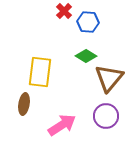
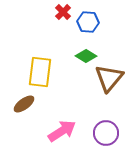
red cross: moved 1 px left, 1 px down
brown ellipse: rotated 45 degrees clockwise
purple circle: moved 17 px down
pink arrow: moved 6 px down
